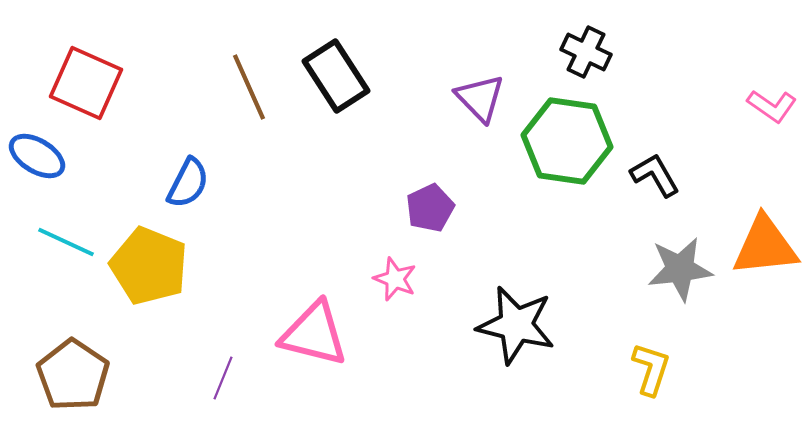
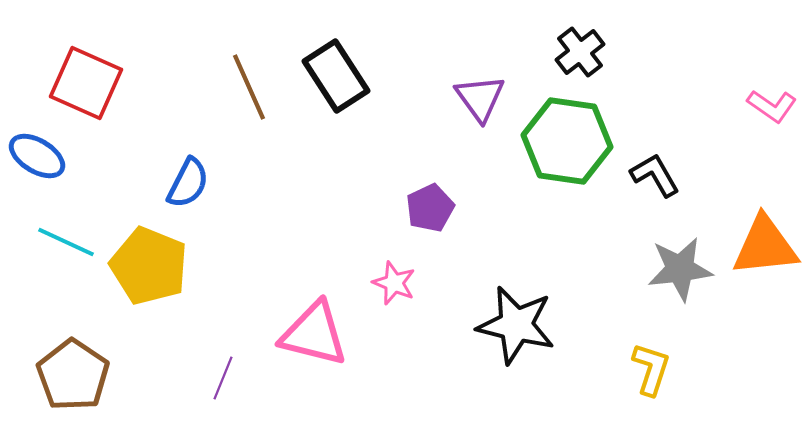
black cross: moved 6 px left; rotated 27 degrees clockwise
purple triangle: rotated 8 degrees clockwise
pink star: moved 1 px left, 4 px down
